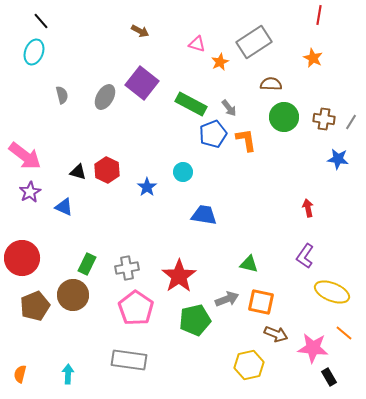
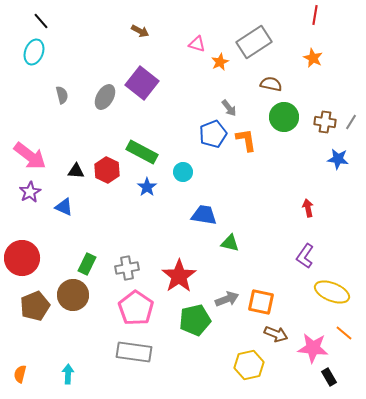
red line at (319, 15): moved 4 px left
brown semicircle at (271, 84): rotated 10 degrees clockwise
green rectangle at (191, 104): moved 49 px left, 48 px down
brown cross at (324, 119): moved 1 px right, 3 px down
pink arrow at (25, 156): moved 5 px right
black triangle at (78, 172): moved 2 px left, 1 px up; rotated 12 degrees counterclockwise
green triangle at (249, 264): moved 19 px left, 21 px up
gray rectangle at (129, 360): moved 5 px right, 8 px up
